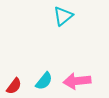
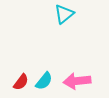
cyan triangle: moved 1 px right, 2 px up
red semicircle: moved 7 px right, 4 px up
